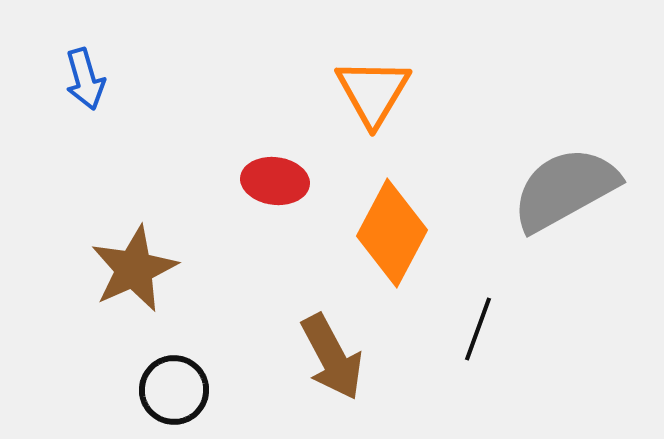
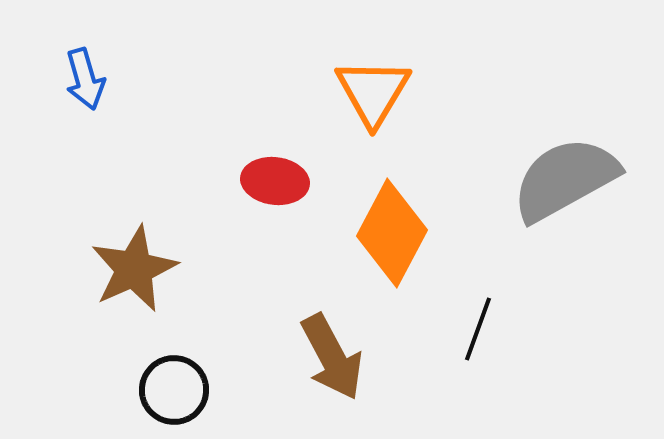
gray semicircle: moved 10 px up
